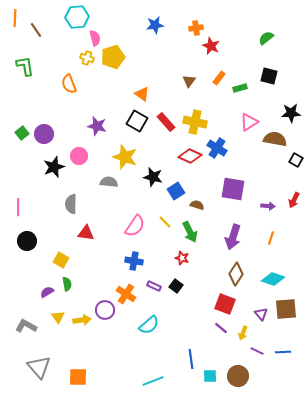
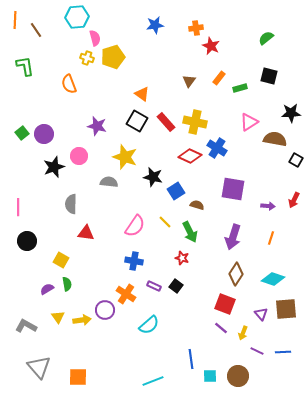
orange line at (15, 18): moved 2 px down
purple semicircle at (47, 292): moved 3 px up
